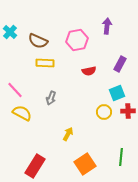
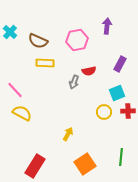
gray arrow: moved 23 px right, 16 px up
